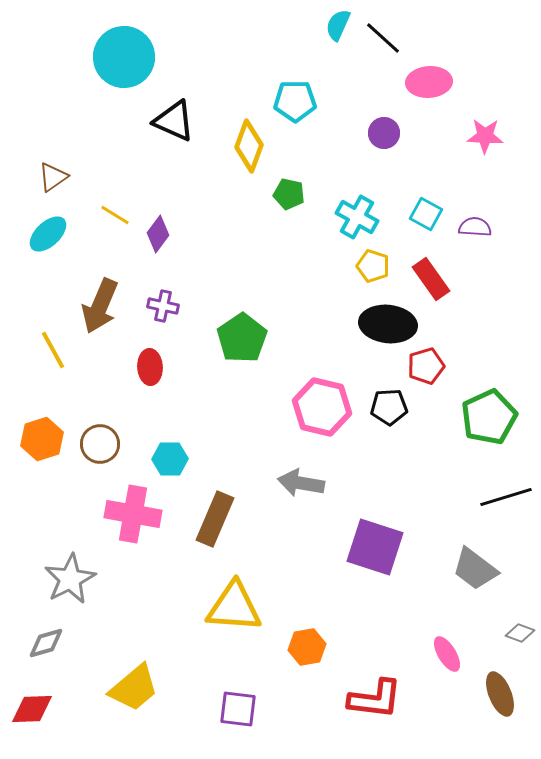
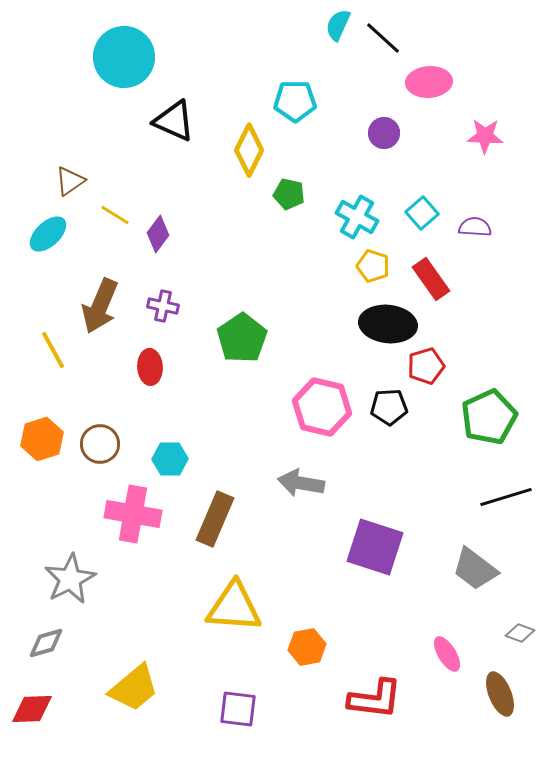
yellow diamond at (249, 146): moved 4 px down; rotated 6 degrees clockwise
brown triangle at (53, 177): moved 17 px right, 4 px down
cyan square at (426, 214): moved 4 px left, 1 px up; rotated 20 degrees clockwise
